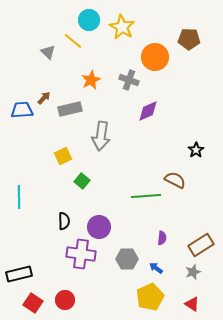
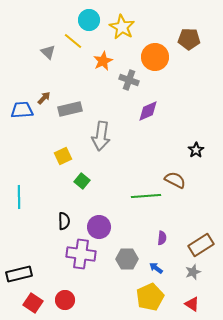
orange star: moved 12 px right, 19 px up
